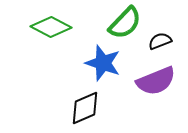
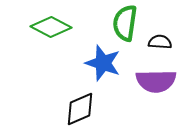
green semicircle: rotated 144 degrees clockwise
black semicircle: moved 1 px down; rotated 25 degrees clockwise
purple semicircle: rotated 21 degrees clockwise
black diamond: moved 5 px left, 1 px down
